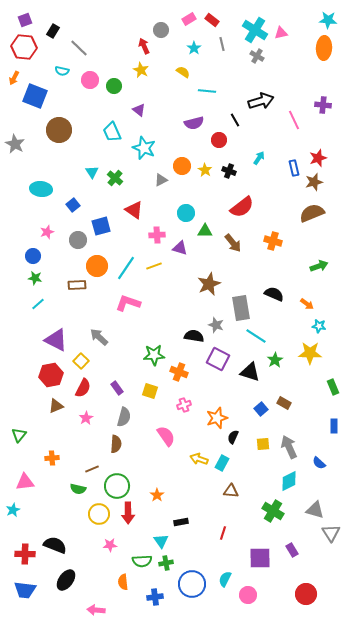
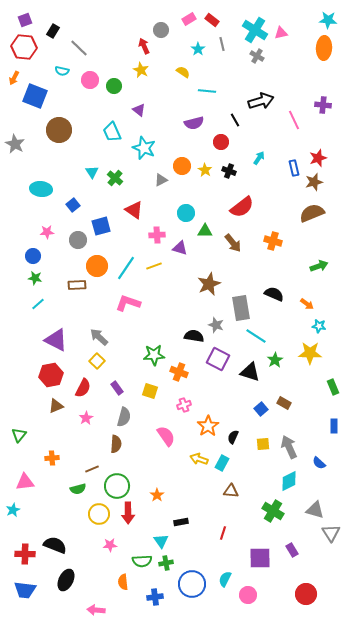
cyan star at (194, 48): moved 4 px right, 1 px down
red circle at (219, 140): moved 2 px right, 2 px down
pink star at (47, 232): rotated 16 degrees clockwise
yellow square at (81, 361): moved 16 px right
orange star at (217, 418): moved 9 px left, 8 px down; rotated 15 degrees counterclockwise
green semicircle at (78, 489): rotated 28 degrees counterclockwise
black ellipse at (66, 580): rotated 10 degrees counterclockwise
